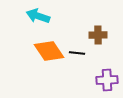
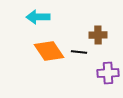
cyan arrow: moved 1 px down; rotated 20 degrees counterclockwise
black line: moved 2 px right, 1 px up
purple cross: moved 1 px right, 7 px up
